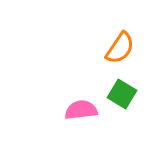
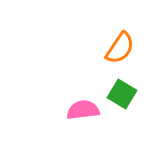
pink semicircle: moved 2 px right
